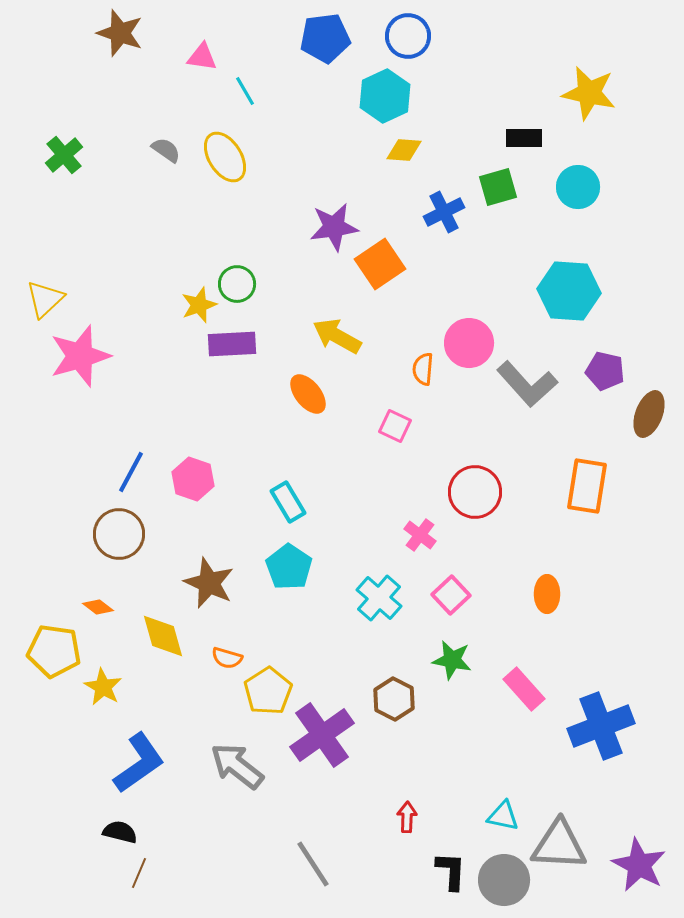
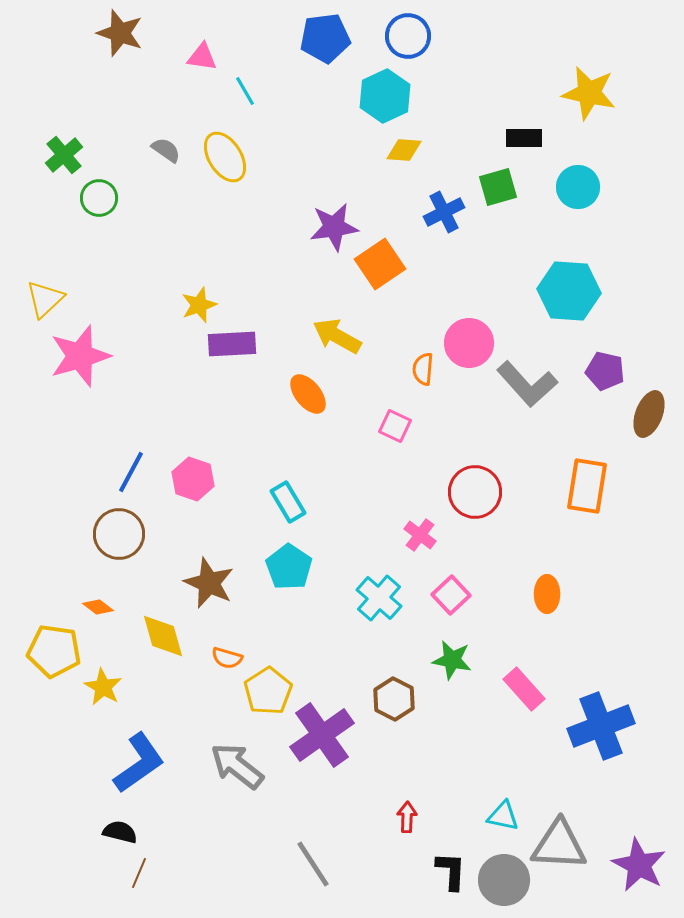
green circle at (237, 284): moved 138 px left, 86 px up
